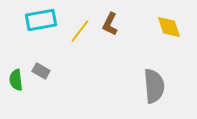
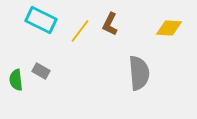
cyan rectangle: rotated 36 degrees clockwise
yellow diamond: moved 1 px down; rotated 68 degrees counterclockwise
gray semicircle: moved 15 px left, 13 px up
